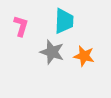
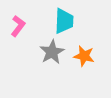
pink L-shape: moved 3 px left; rotated 20 degrees clockwise
gray star: rotated 25 degrees clockwise
